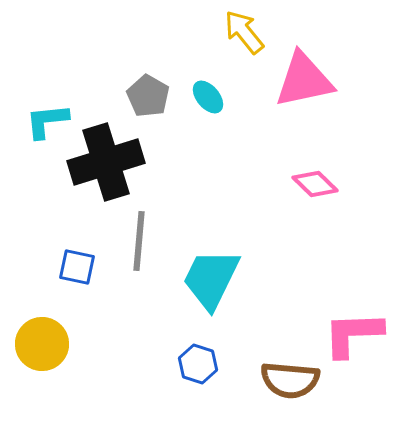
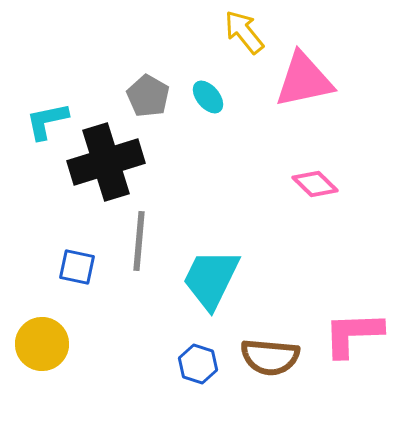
cyan L-shape: rotated 6 degrees counterclockwise
brown semicircle: moved 20 px left, 23 px up
